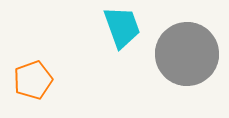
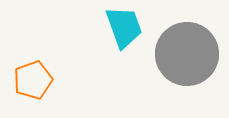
cyan trapezoid: moved 2 px right
